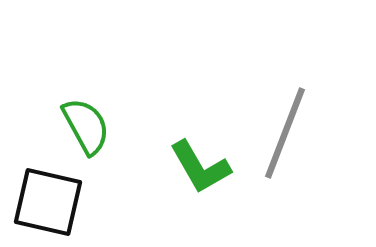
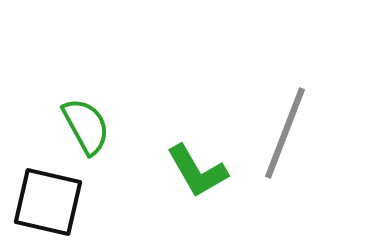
green L-shape: moved 3 px left, 4 px down
